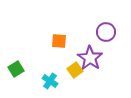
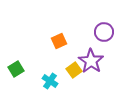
purple circle: moved 2 px left
orange square: rotated 28 degrees counterclockwise
purple star: moved 1 px right, 3 px down
yellow square: moved 1 px left
